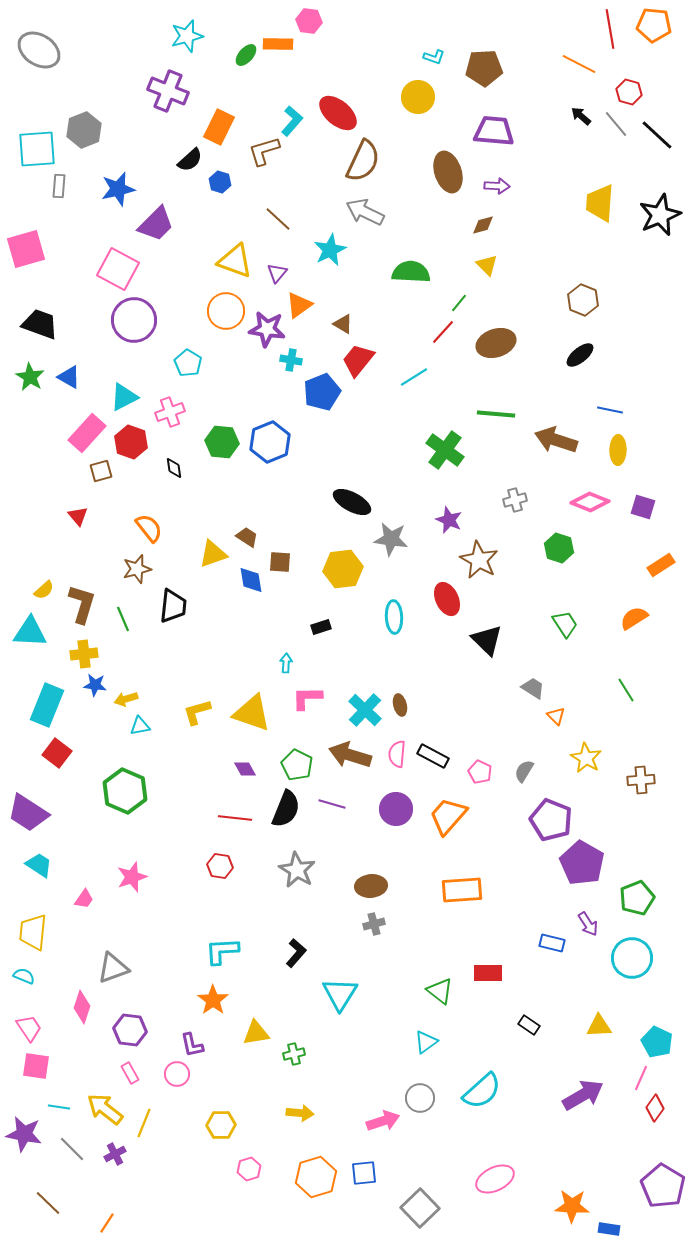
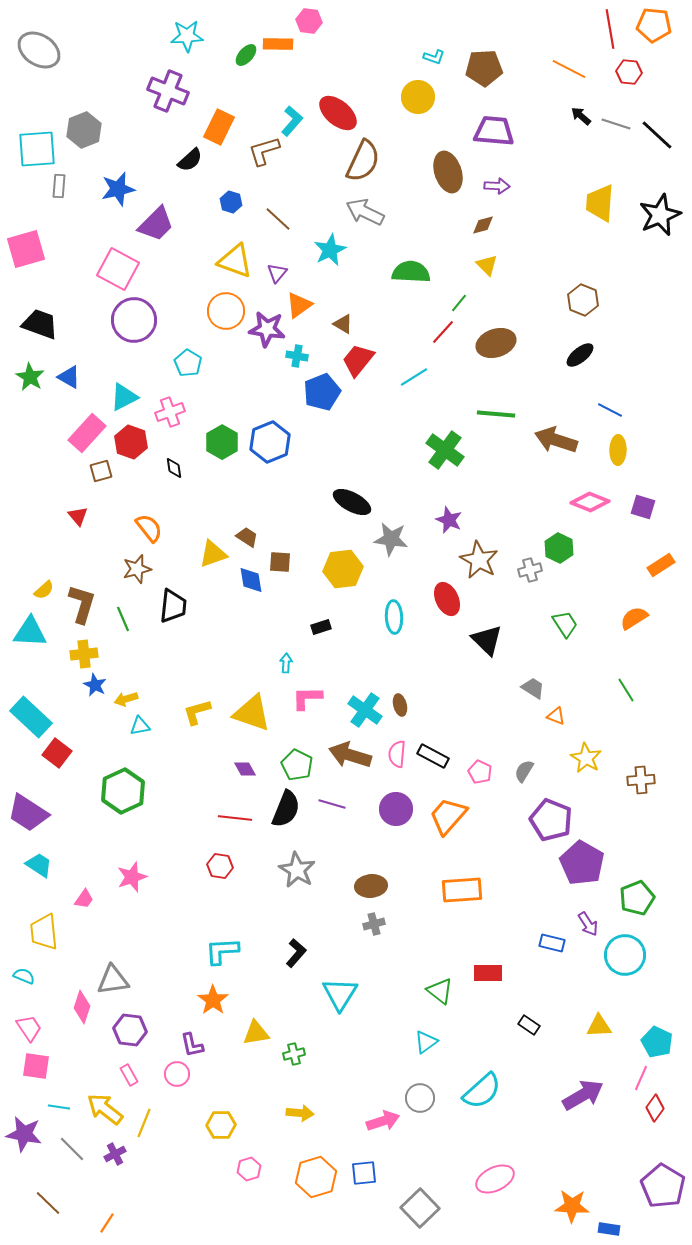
cyan star at (187, 36): rotated 12 degrees clockwise
orange line at (579, 64): moved 10 px left, 5 px down
red hexagon at (629, 92): moved 20 px up; rotated 10 degrees counterclockwise
gray line at (616, 124): rotated 32 degrees counterclockwise
blue hexagon at (220, 182): moved 11 px right, 20 px down
cyan cross at (291, 360): moved 6 px right, 4 px up
blue line at (610, 410): rotated 15 degrees clockwise
green hexagon at (222, 442): rotated 24 degrees clockwise
gray cross at (515, 500): moved 15 px right, 70 px down
green hexagon at (559, 548): rotated 8 degrees clockwise
blue star at (95, 685): rotated 20 degrees clockwise
cyan rectangle at (47, 705): moved 16 px left, 12 px down; rotated 69 degrees counterclockwise
cyan cross at (365, 710): rotated 8 degrees counterclockwise
orange triangle at (556, 716): rotated 24 degrees counterclockwise
green hexagon at (125, 791): moved 2 px left; rotated 12 degrees clockwise
yellow trapezoid at (33, 932): moved 11 px right; rotated 12 degrees counterclockwise
cyan circle at (632, 958): moved 7 px left, 3 px up
gray triangle at (113, 968): moved 12 px down; rotated 12 degrees clockwise
pink rectangle at (130, 1073): moved 1 px left, 2 px down
